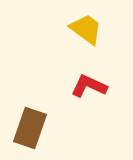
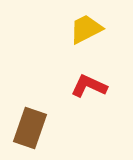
yellow trapezoid: rotated 63 degrees counterclockwise
